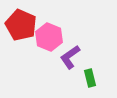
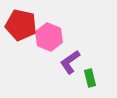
red pentagon: rotated 12 degrees counterclockwise
purple L-shape: moved 5 px down
